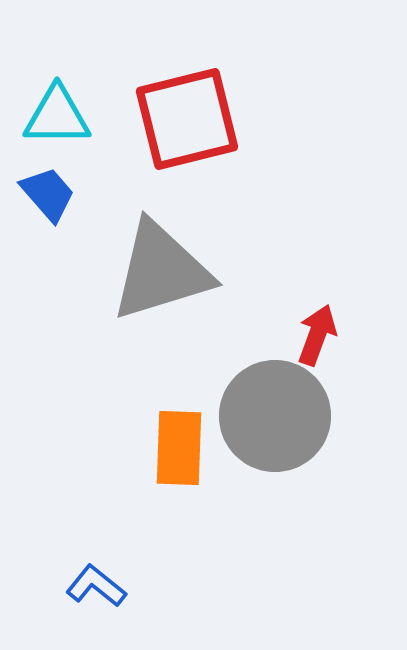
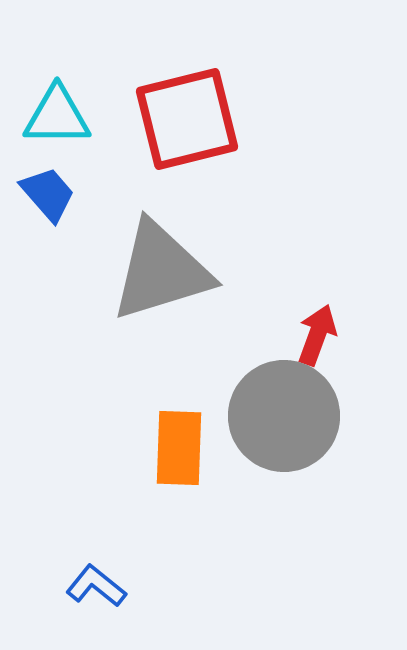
gray circle: moved 9 px right
